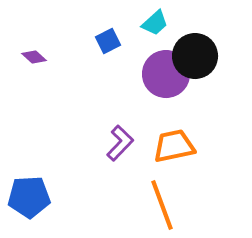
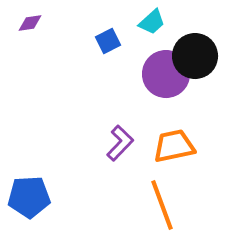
cyan trapezoid: moved 3 px left, 1 px up
purple diamond: moved 4 px left, 34 px up; rotated 50 degrees counterclockwise
